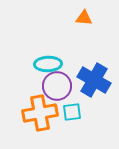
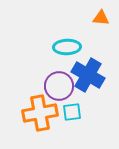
orange triangle: moved 17 px right
cyan ellipse: moved 19 px right, 17 px up
blue cross: moved 6 px left, 5 px up
purple circle: moved 2 px right
